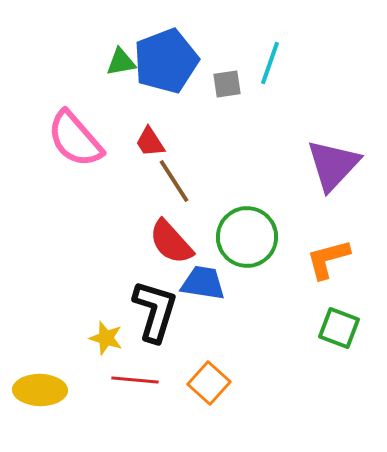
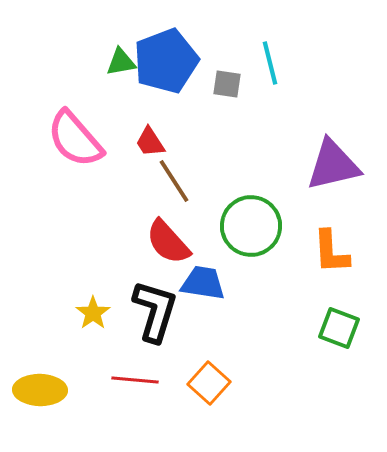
cyan line: rotated 33 degrees counterclockwise
gray square: rotated 16 degrees clockwise
purple triangle: rotated 34 degrees clockwise
green circle: moved 4 px right, 11 px up
red semicircle: moved 3 px left
orange L-shape: moved 3 px right, 7 px up; rotated 78 degrees counterclockwise
yellow star: moved 13 px left, 25 px up; rotated 20 degrees clockwise
